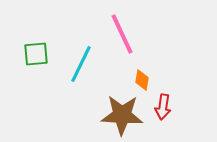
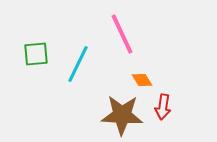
cyan line: moved 3 px left
orange diamond: rotated 40 degrees counterclockwise
